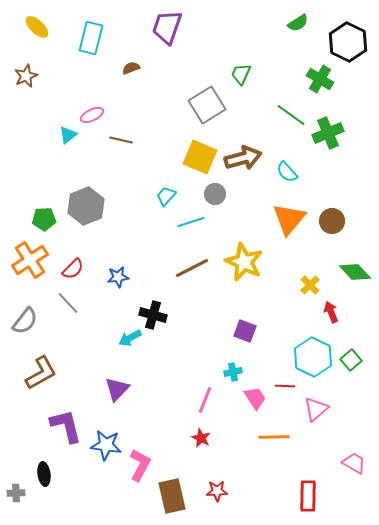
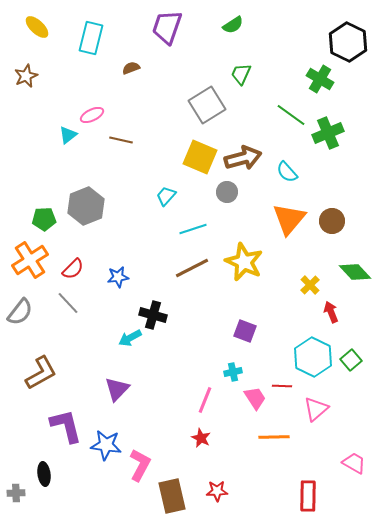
green semicircle at (298, 23): moved 65 px left, 2 px down
gray circle at (215, 194): moved 12 px right, 2 px up
cyan line at (191, 222): moved 2 px right, 7 px down
gray semicircle at (25, 321): moved 5 px left, 9 px up
red line at (285, 386): moved 3 px left
